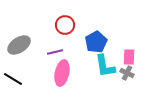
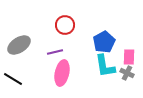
blue pentagon: moved 8 px right
